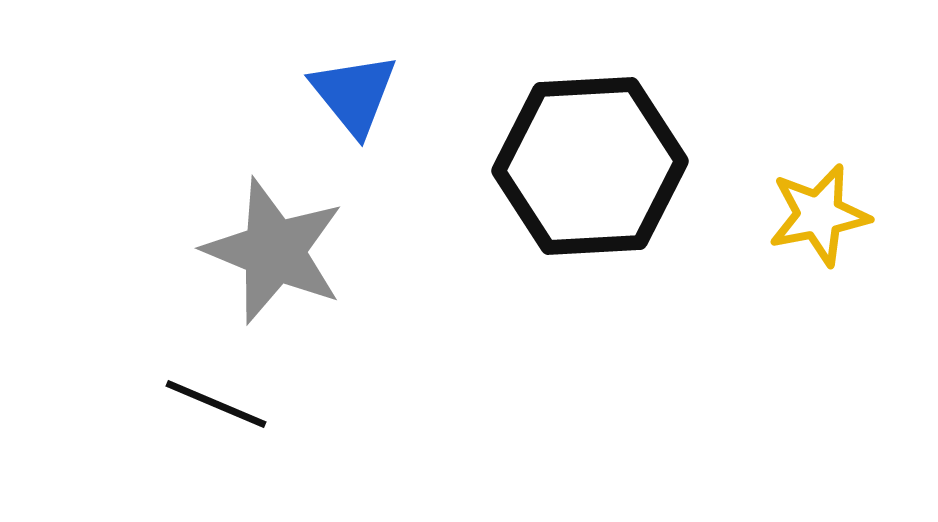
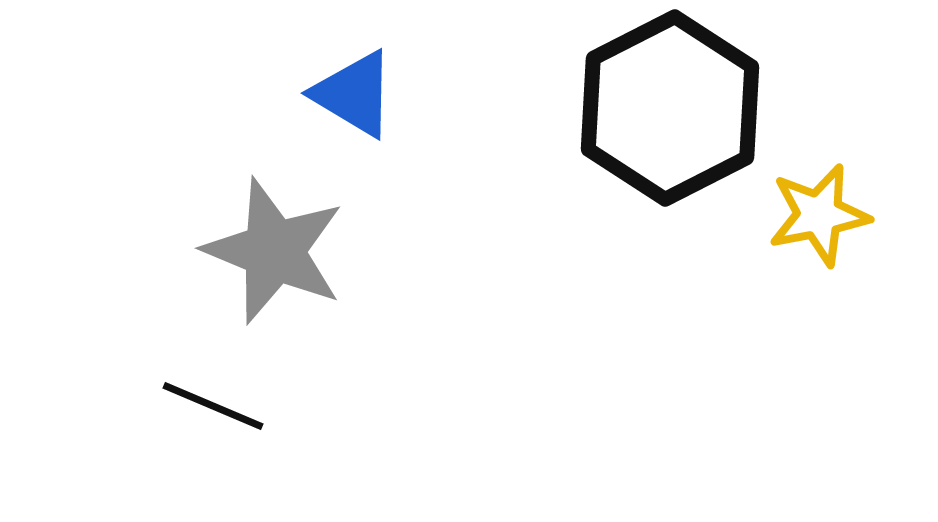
blue triangle: rotated 20 degrees counterclockwise
black hexagon: moved 80 px right, 58 px up; rotated 24 degrees counterclockwise
black line: moved 3 px left, 2 px down
